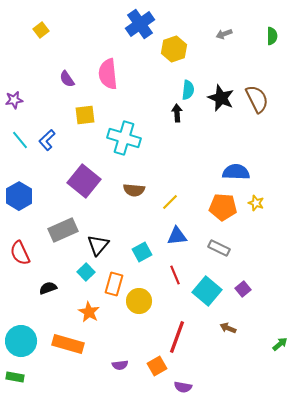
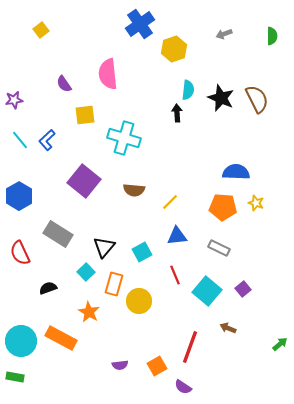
purple semicircle at (67, 79): moved 3 px left, 5 px down
gray rectangle at (63, 230): moved 5 px left, 4 px down; rotated 56 degrees clockwise
black triangle at (98, 245): moved 6 px right, 2 px down
red line at (177, 337): moved 13 px right, 10 px down
orange rectangle at (68, 344): moved 7 px left, 6 px up; rotated 12 degrees clockwise
purple semicircle at (183, 387): rotated 24 degrees clockwise
